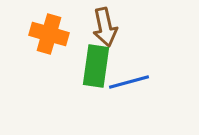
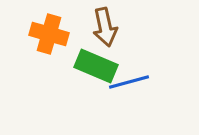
green rectangle: rotated 75 degrees counterclockwise
